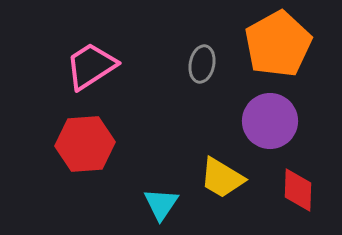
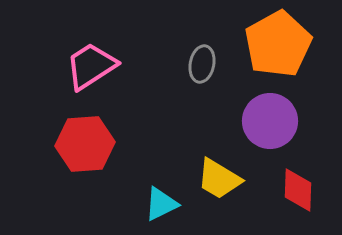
yellow trapezoid: moved 3 px left, 1 px down
cyan triangle: rotated 30 degrees clockwise
